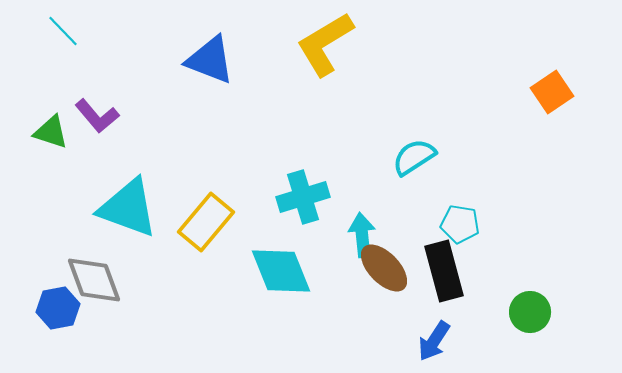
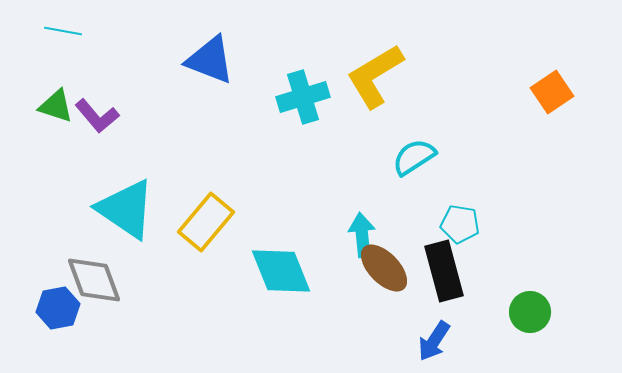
cyan line: rotated 36 degrees counterclockwise
yellow L-shape: moved 50 px right, 32 px down
green triangle: moved 5 px right, 26 px up
cyan cross: moved 100 px up
cyan triangle: moved 2 px left, 1 px down; rotated 14 degrees clockwise
